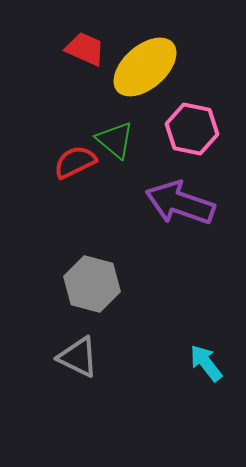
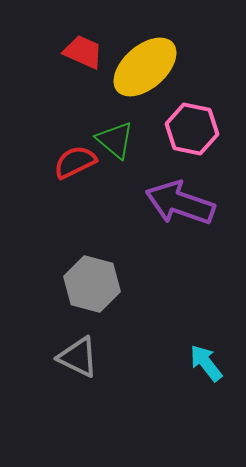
red trapezoid: moved 2 px left, 3 px down
